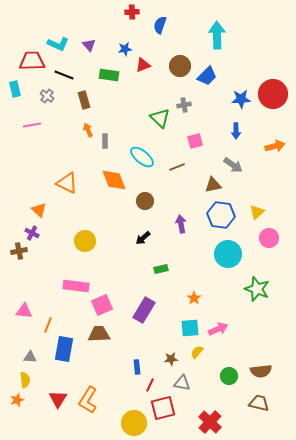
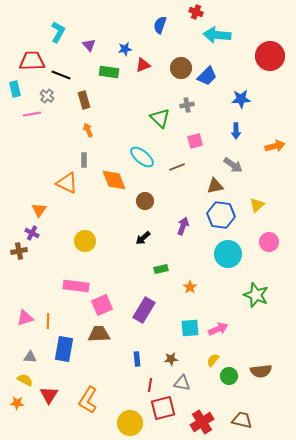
red cross at (132, 12): moved 64 px right; rotated 24 degrees clockwise
cyan arrow at (217, 35): rotated 84 degrees counterclockwise
cyan L-shape at (58, 44): moved 12 px up; rotated 85 degrees counterclockwise
brown circle at (180, 66): moved 1 px right, 2 px down
black line at (64, 75): moved 3 px left
green rectangle at (109, 75): moved 3 px up
red circle at (273, 94): moved 3 px left, 38 px up
gray cross at (184, 105): moved 3 px right
pink line at (32, 125): moved 11 px up
gray rectangle at (105, 141): moved 21 px left, 19 px down
brown triangle at (213, 185): moved 2 px right, 1 px down
orange triangle at (39, 210): rotated 21 degrees clockwise
yellow triangle at (257, 212): moved 7 px up
purple arrow at (181, 224): moved 2 px right, 2 px down; rotated 30 degrees clockwise
pink circle at (269, 238): moved 4 px down
green star at (257, 289): moved 1 px left, 6 px down
orange star at (194, 298): moved 4 px left, 11 px up
pink triangle at (24, 311): moved 1 px right, 7 px down; rotated 24 degrees counterclockwise
orange line at (48, 325): moved 4 px up; rotated 21 degrees counterclockwise
yellow semicircle at (197, 352): moved 16 px right, 8 px down
blue rectangle at (137, 367): moved 8 px up
yellow semicircle at (25, 380): rotated 56 degrees counterclockwise
red line at (150, 385): rotated 16 degrees counterclockwise
red triangle at (58, 399): moved 9 px left, 4 px up
orange star at (17, 400): moved 3 px down; rotated 24 degrees clockwise
brown trapezoid at (259, 403): moved 17 px left, 17 px down
red cross at (210, 422): moved 8 px left; rotated 15 degrees clockwise
yellow circle at (134, 423): moved 4 px left
